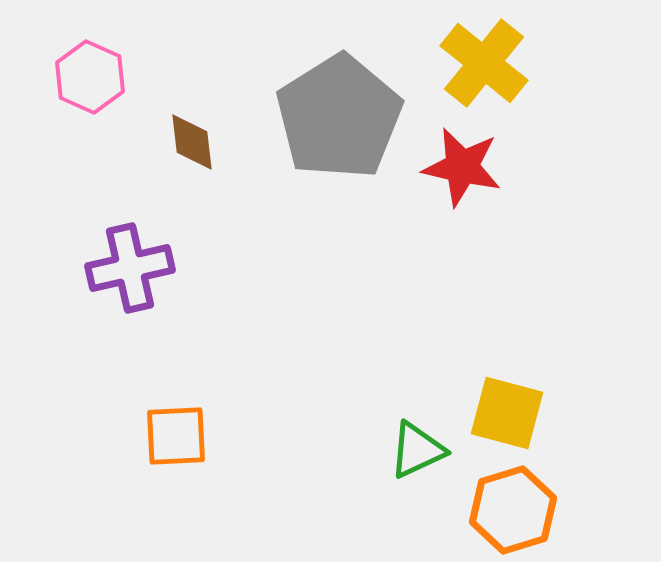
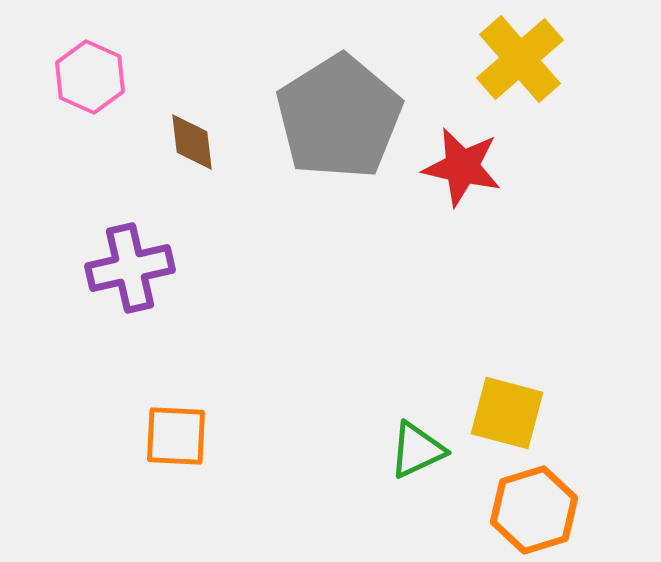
yellow cross: moved 36 px right, 4 px up; rotated 10 degrees clockwise
orange square: rotated 6 degrees clockwise
orange hexagon: moved 21 px right
